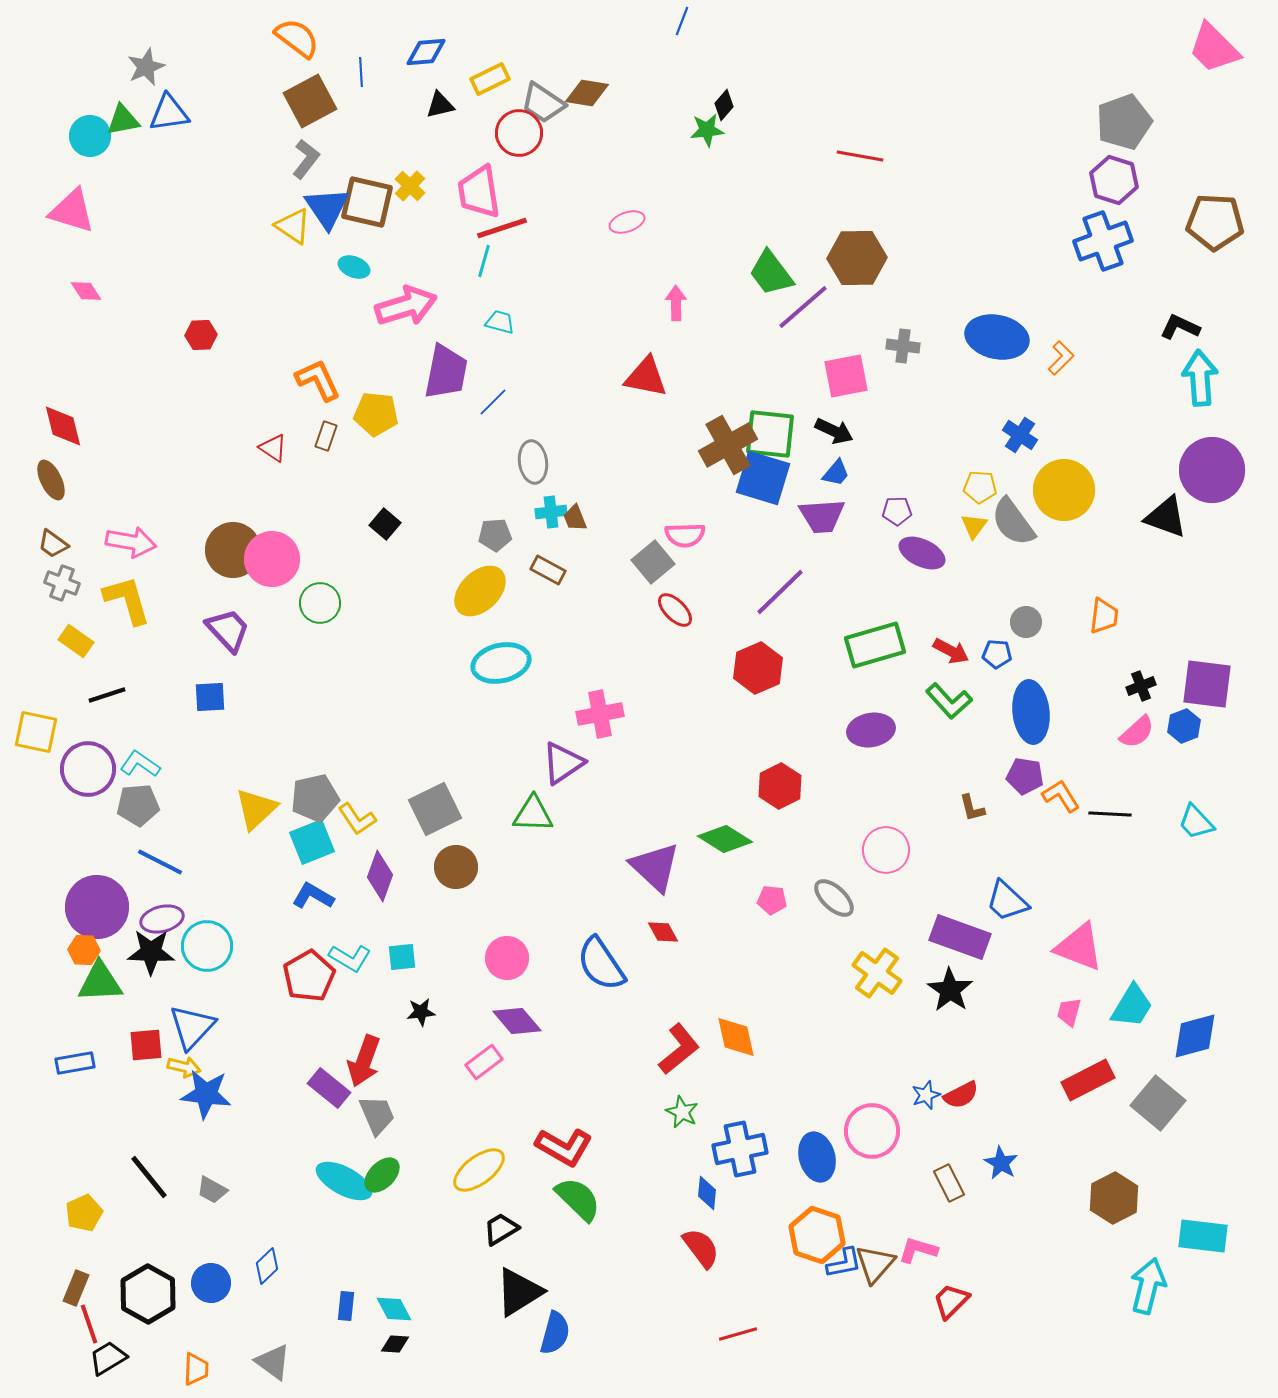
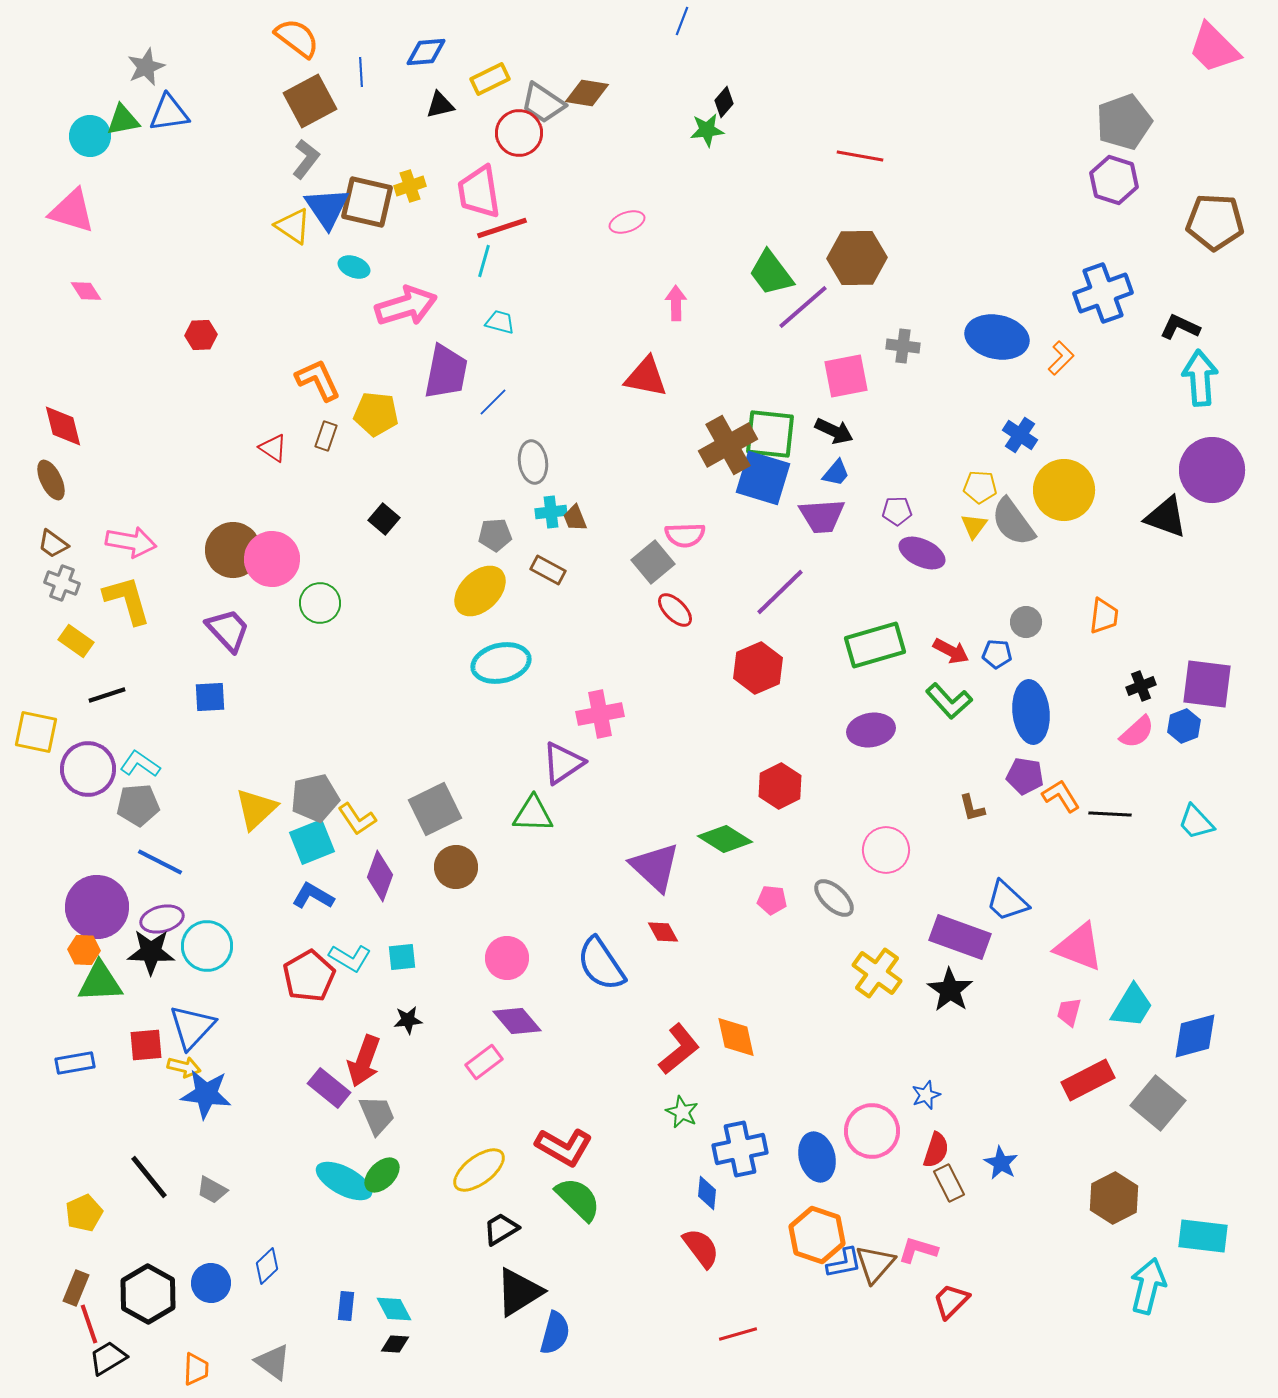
black diamond at (724, 105): moved 3 px up
yellow cross at (410, 186): rotated 28 degrees clockwise
blue cross at (1103, 241): moved 52 px down
black square at (385, 524): moved 1 px left, 5 px up
black star at (421, 1012): moved 13 px left, 8 px down
red semicircle at (961, 1095): moved 25 px left, 55 px down; rotated 45 degrees counterclockwise
